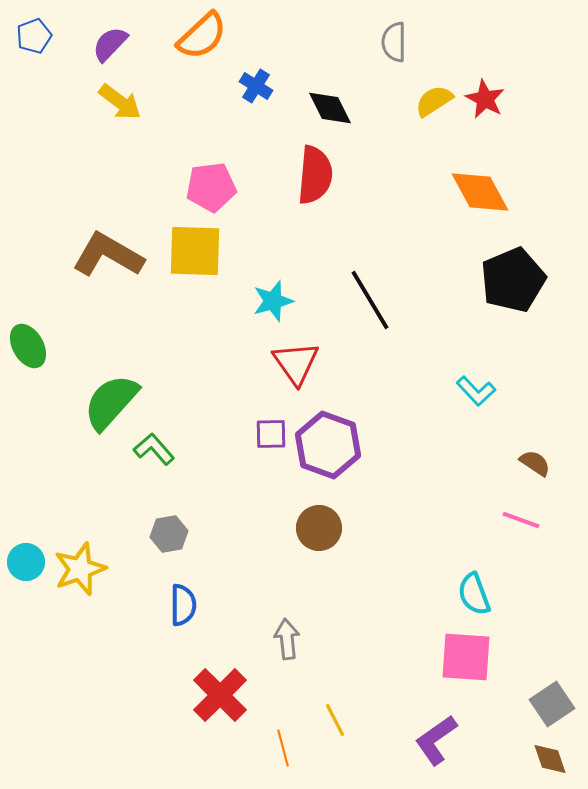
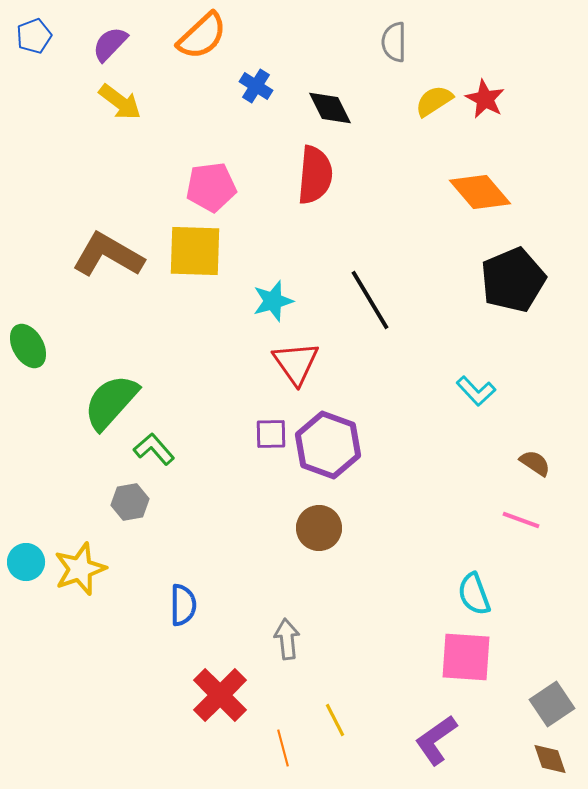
orange diamond: rotated 12 degrees counterclockwise
gray hexagon: moved 39 px left, 32 px up
